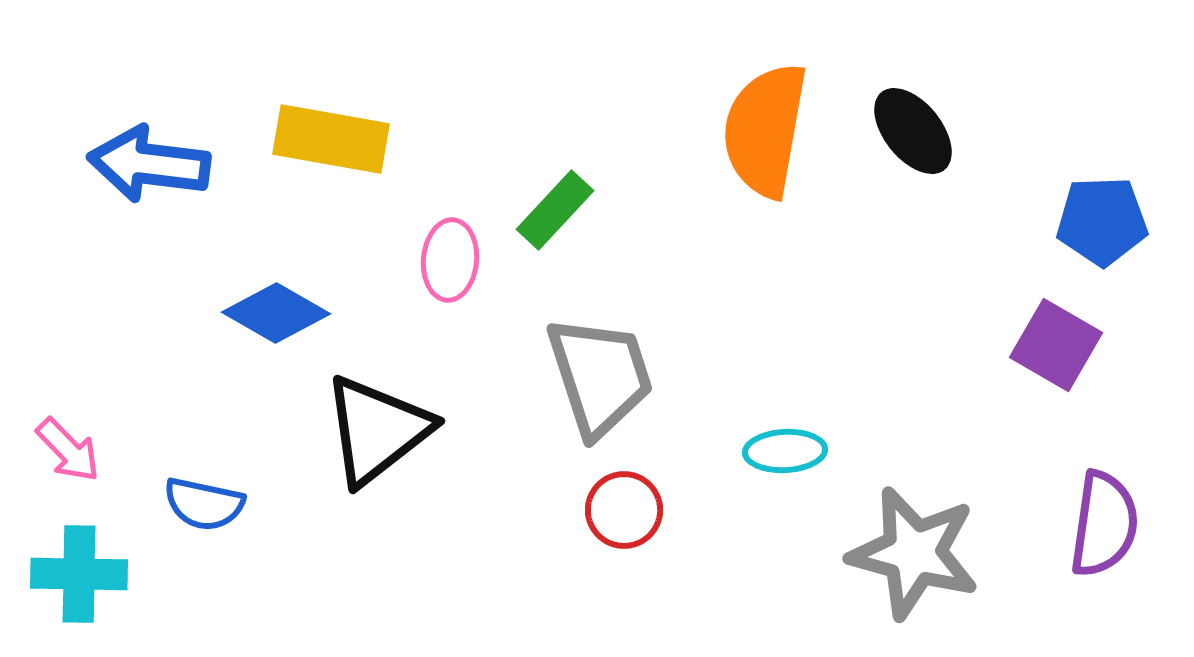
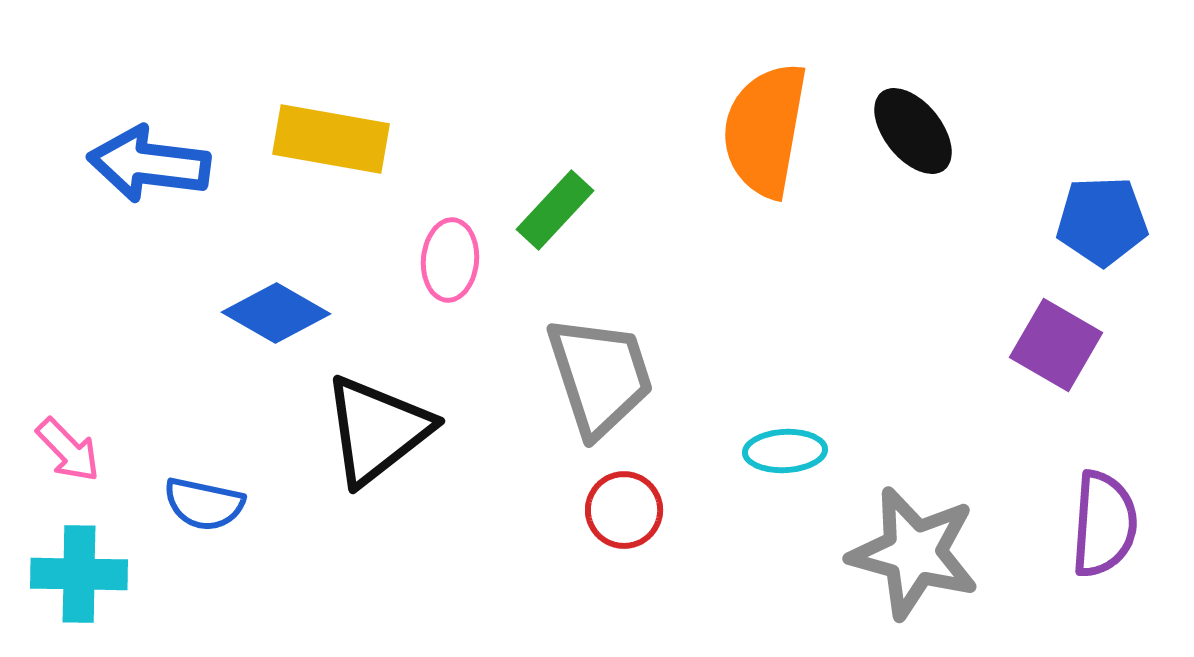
purple semicircle: rotated 4 degrees counterclockwise
